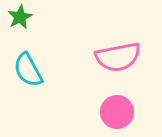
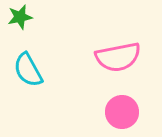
green star: rotated 15 degrees clockwise
pink circle: moved 5 px right
